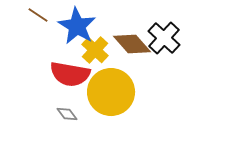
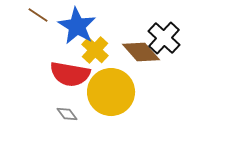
brown diamond: moved 9 px right, 8 px down
